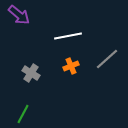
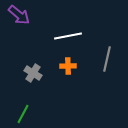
gray line: rotated 35 degrees counterclockwise
orange cross: moved 3 px left; rotated 21 degrees clockwise
gray cross: moved 2 px right
